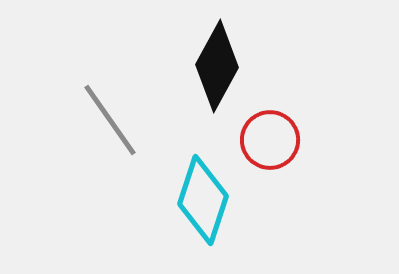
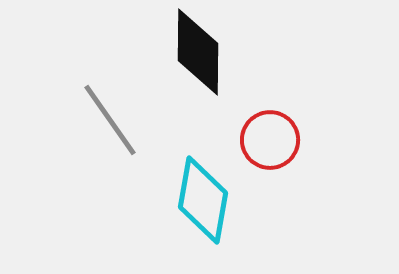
black diamond: moved 19 px left, 14 px up; rotated 28 degrees counterclockwise
cyan diamond: rotated 8 degrees counterclockwise
